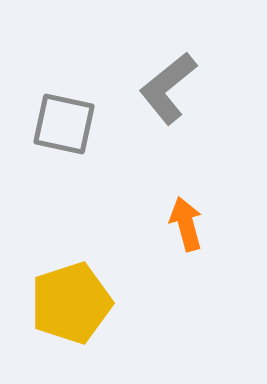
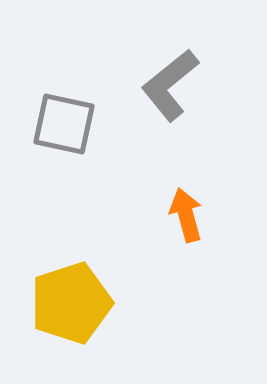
gray L-shape: moved 2 px right, 3 px up
orange arrow: moved 9 px up
